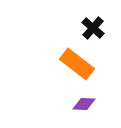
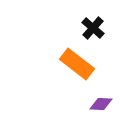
purple diamond: moved 17 px right
